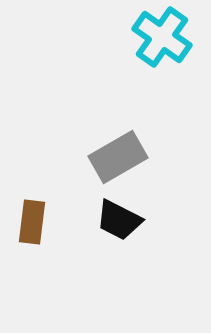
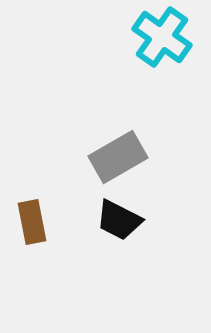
brown rectangle: rotated 18 degrees counterclockwise
